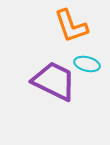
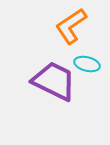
orange L-shape: rotated 75 degrees clockwise
